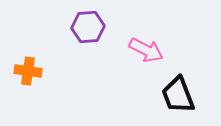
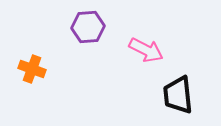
orange cross: moved 4 px right, 2 px up; rotated 12 degrees clockwise
black trapezoid: rotated 15 degrees clockwise
